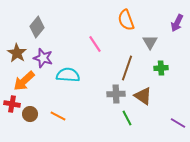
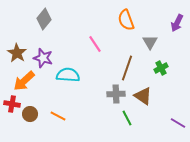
gray diamond: moved 7 px right, 8 px up
green cross: rotated 24 degrees counterclockwise
